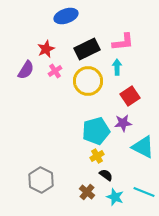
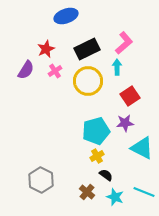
pink L-shape: moved 1 px right, 1 px down; rotated 35 degrees counterclockwise
purple star: moved 2 px right
cyan triangle: moved 1 px left, 1 px down
